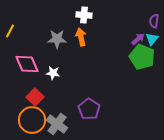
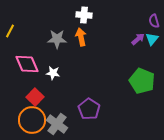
purple semicircle: rotated 24 degrees counterclockwise
green pentagon: moved 24 px down
